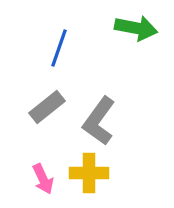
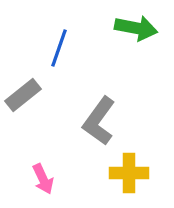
gray rectangle: moved 24 px left, 12 px up
yellow cross: moved 40 px right
